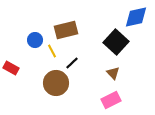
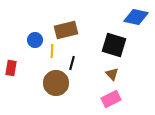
blue diamond: rotated 25 degrees clockwise
black square: moved 2 px left, 3 px down; rotated 25 degrees counterclockwise
yellow line: rotated 32 degrees clockwise
black line: rotated 32 degrees counterclockwise
red rectangle: rotated 70 degrees clockwise
brown triangle: moved 1 px left, 1 px down
pink rectangle: moved 1 px up
